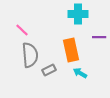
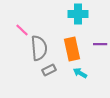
purple line: moved 1 px right, 7 px down
orange rectangle: moved 1 px right, 1 px up
gray semicircle: moved 9 px right, 7 px up
